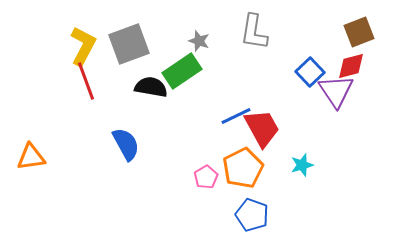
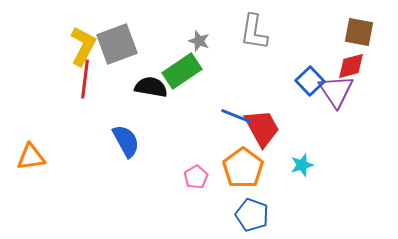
brown square: rotated 32 degrees clockwise
gray square: moved 12 px left
blue square: moved 9 px down
red line: moved 1 px left, 2 px up; rotated 27 degrees clockwise
blue line: rotated 48 degrees clockwise
blue semicircle: moved 3 px up
orange pentagon: rotated 9 degrees counterclockwise
pink pentagon: moved 10 px left
